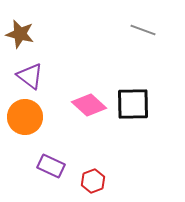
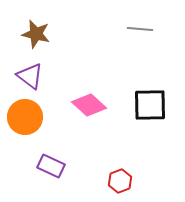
gray line: moved 3 px left, 1 px up; rotated 15 degrees counterclockwise
brown star: moved 16 px right
black square: moved 17 px right, 1 px down
red hexagon: moved 27 px right
